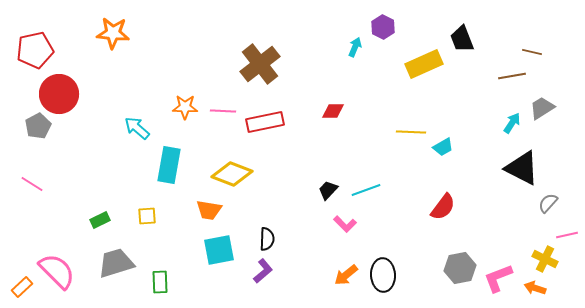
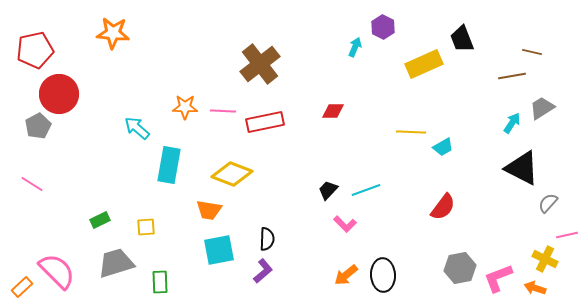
yellow square at (147, 216): moved 1 px left, 11 px down
